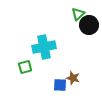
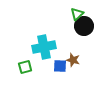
green triangle: moved 1 px left
black circle: moved 5 px left, 1 px down
brown star: moved 18 px up
blue square: moved 19 px up
